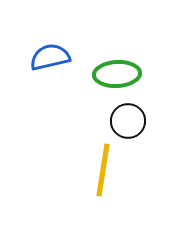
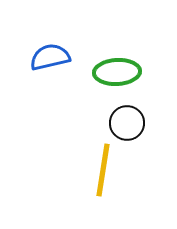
green ellipse: moved 2 px up
black circle: moved 1 px left, 2 px down
